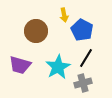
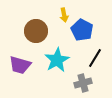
black line: moved 9 px right
cyan star: moved 1 px left, 7 px up
